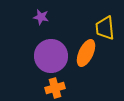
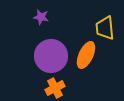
orange ellipse: moved 2 px down
orange cross: rotated 12 degrees counterclockwise
